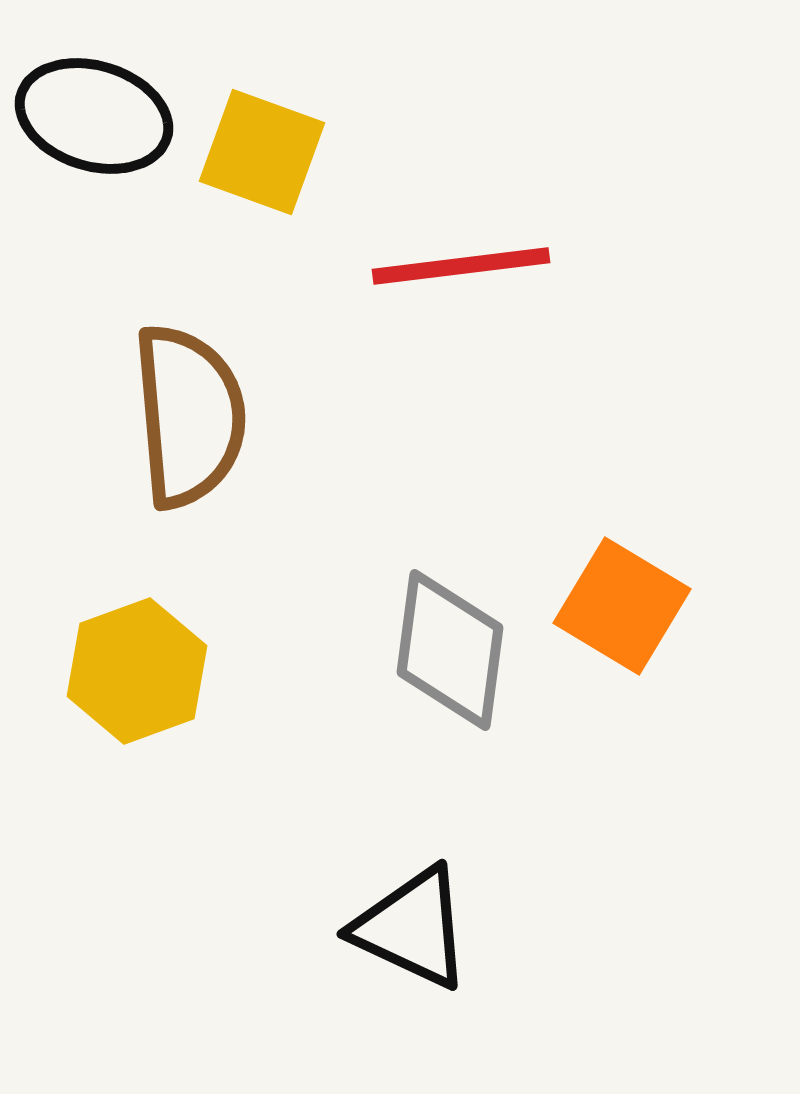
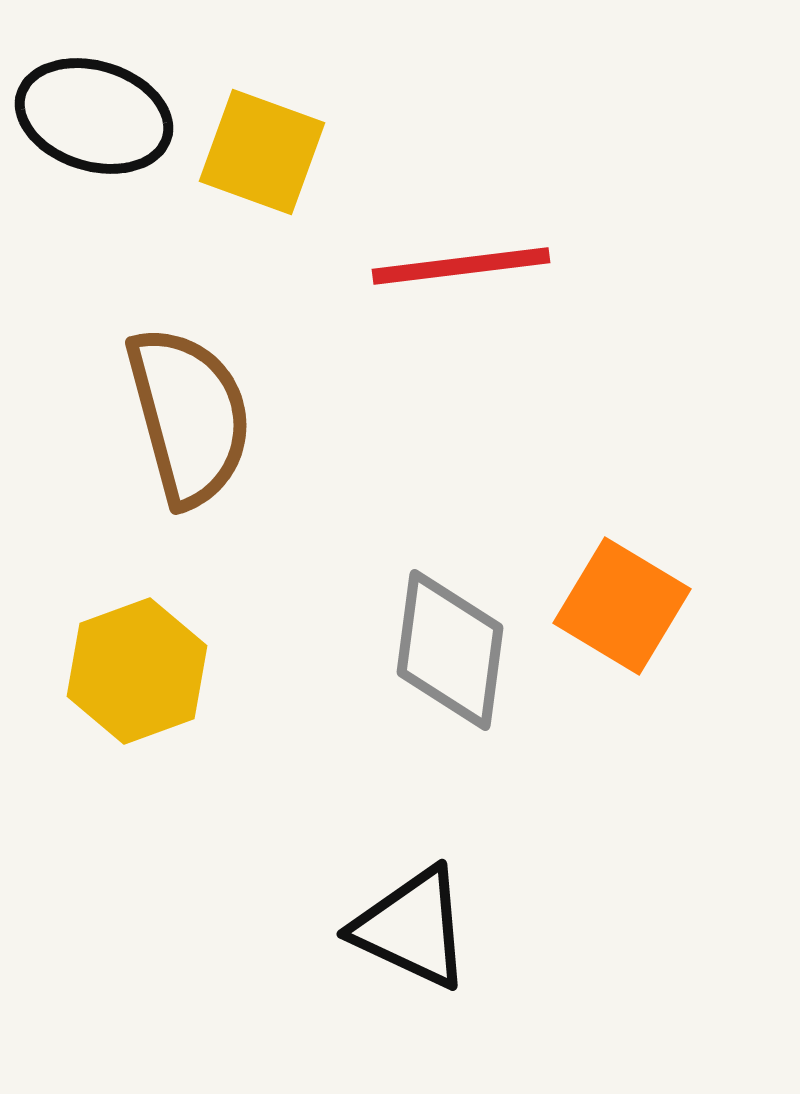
brown semicircle: rotated 10 degrees counterclockwise
